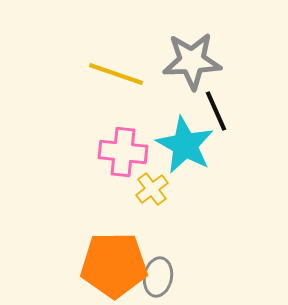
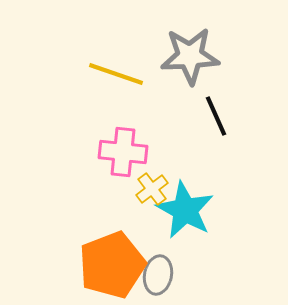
gray star: moved 2 px left, 5 px up
black line: moved 5 px down
cyan star: moved 65 px down
orange pentagon: moved 2 px left; rotated 20 degrees counterclockwise
gray ellipse: moved 2 px up
